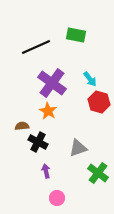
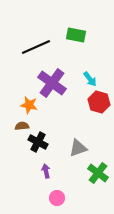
orange star: moved 19 px left, 6 px up; rotated 18 degrees counterclockwise
